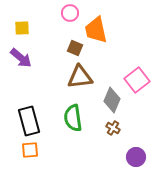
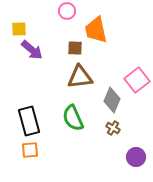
pink circle: moved 3 px left, 2 px up
yellow square: moved 3 px left, 1 px down
brown square: rotated 21 degrees counterclockwise
purple arrow: moved 11 px right, 8 px up
green semicircle: rotated 16 degrees counterclockwise
